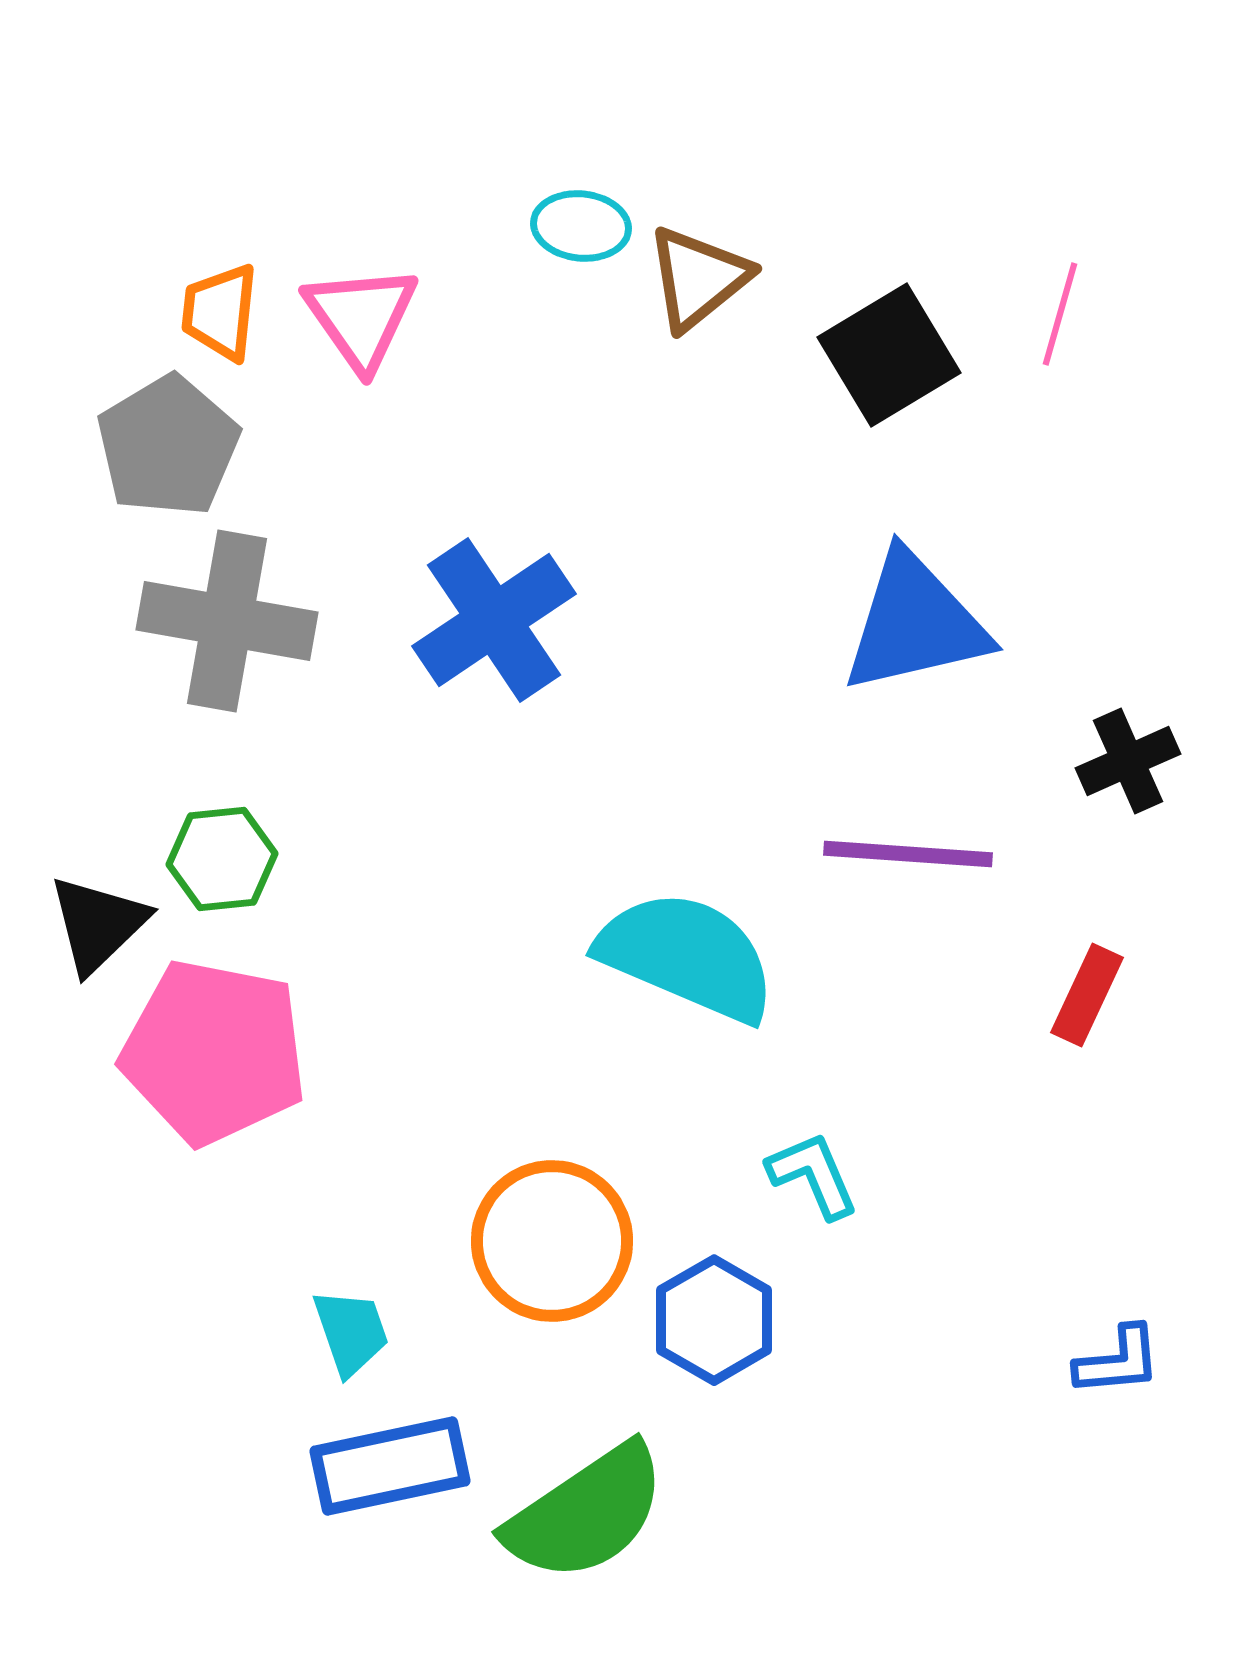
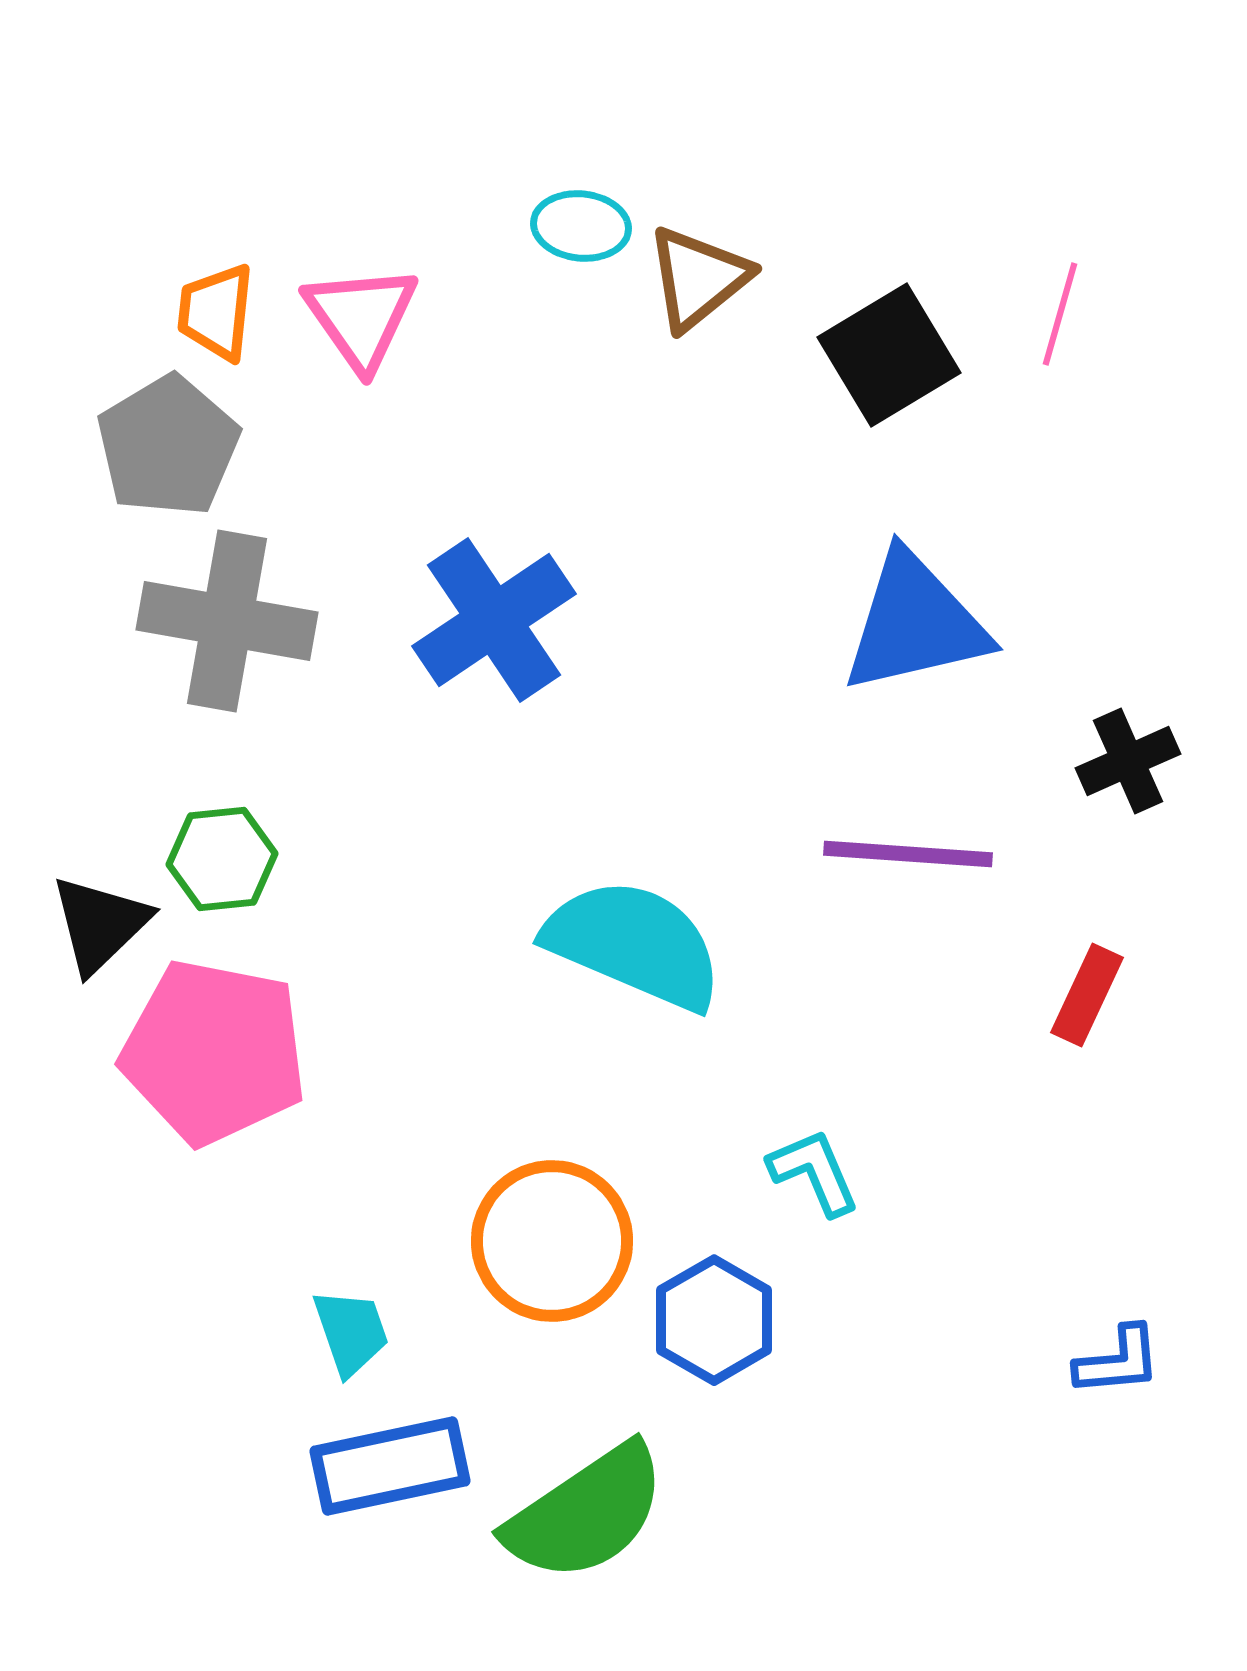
orange trapezoid: moved 4 px left
black triangle: moved 2 px right
cyan semicircle: moved 53 px left, 12 px up
cyan L-shape: moved 1 px right, 3 px up
